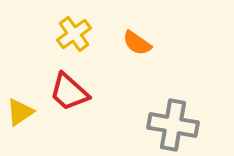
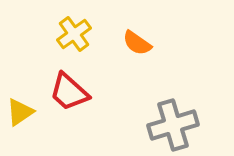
gray cross: rotated 27 degrees counterclockwise
